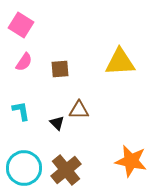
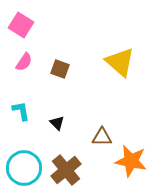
yellow triangle: rotated 44 degrees clockwise
brown square: rotated 24 degrees clockwise
brown triangle: moved 23 px right, 27 px down
